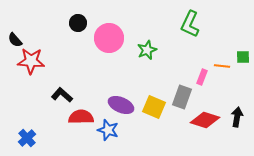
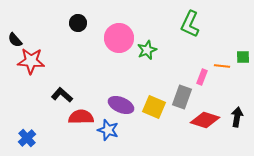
pink circle: moved 10 px right
